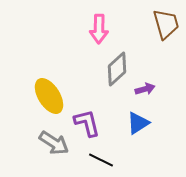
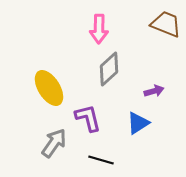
brown trapezoid: rotated 52 degrees counterclockwise
gray diamond: moved 8 px left
purple arrow: moved 9 px right, 2 px down
yellow ellipse: moved 8 px up
purple L-shape: moved 1 px right, 5 px up
gray arrow: rotated 88 degrees counterclockwise
black line: rotated 10 degrees counterclockwise
